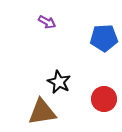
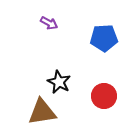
purple arrow: moved 2 px right, 1 px down
red circle: moved 3 px up
